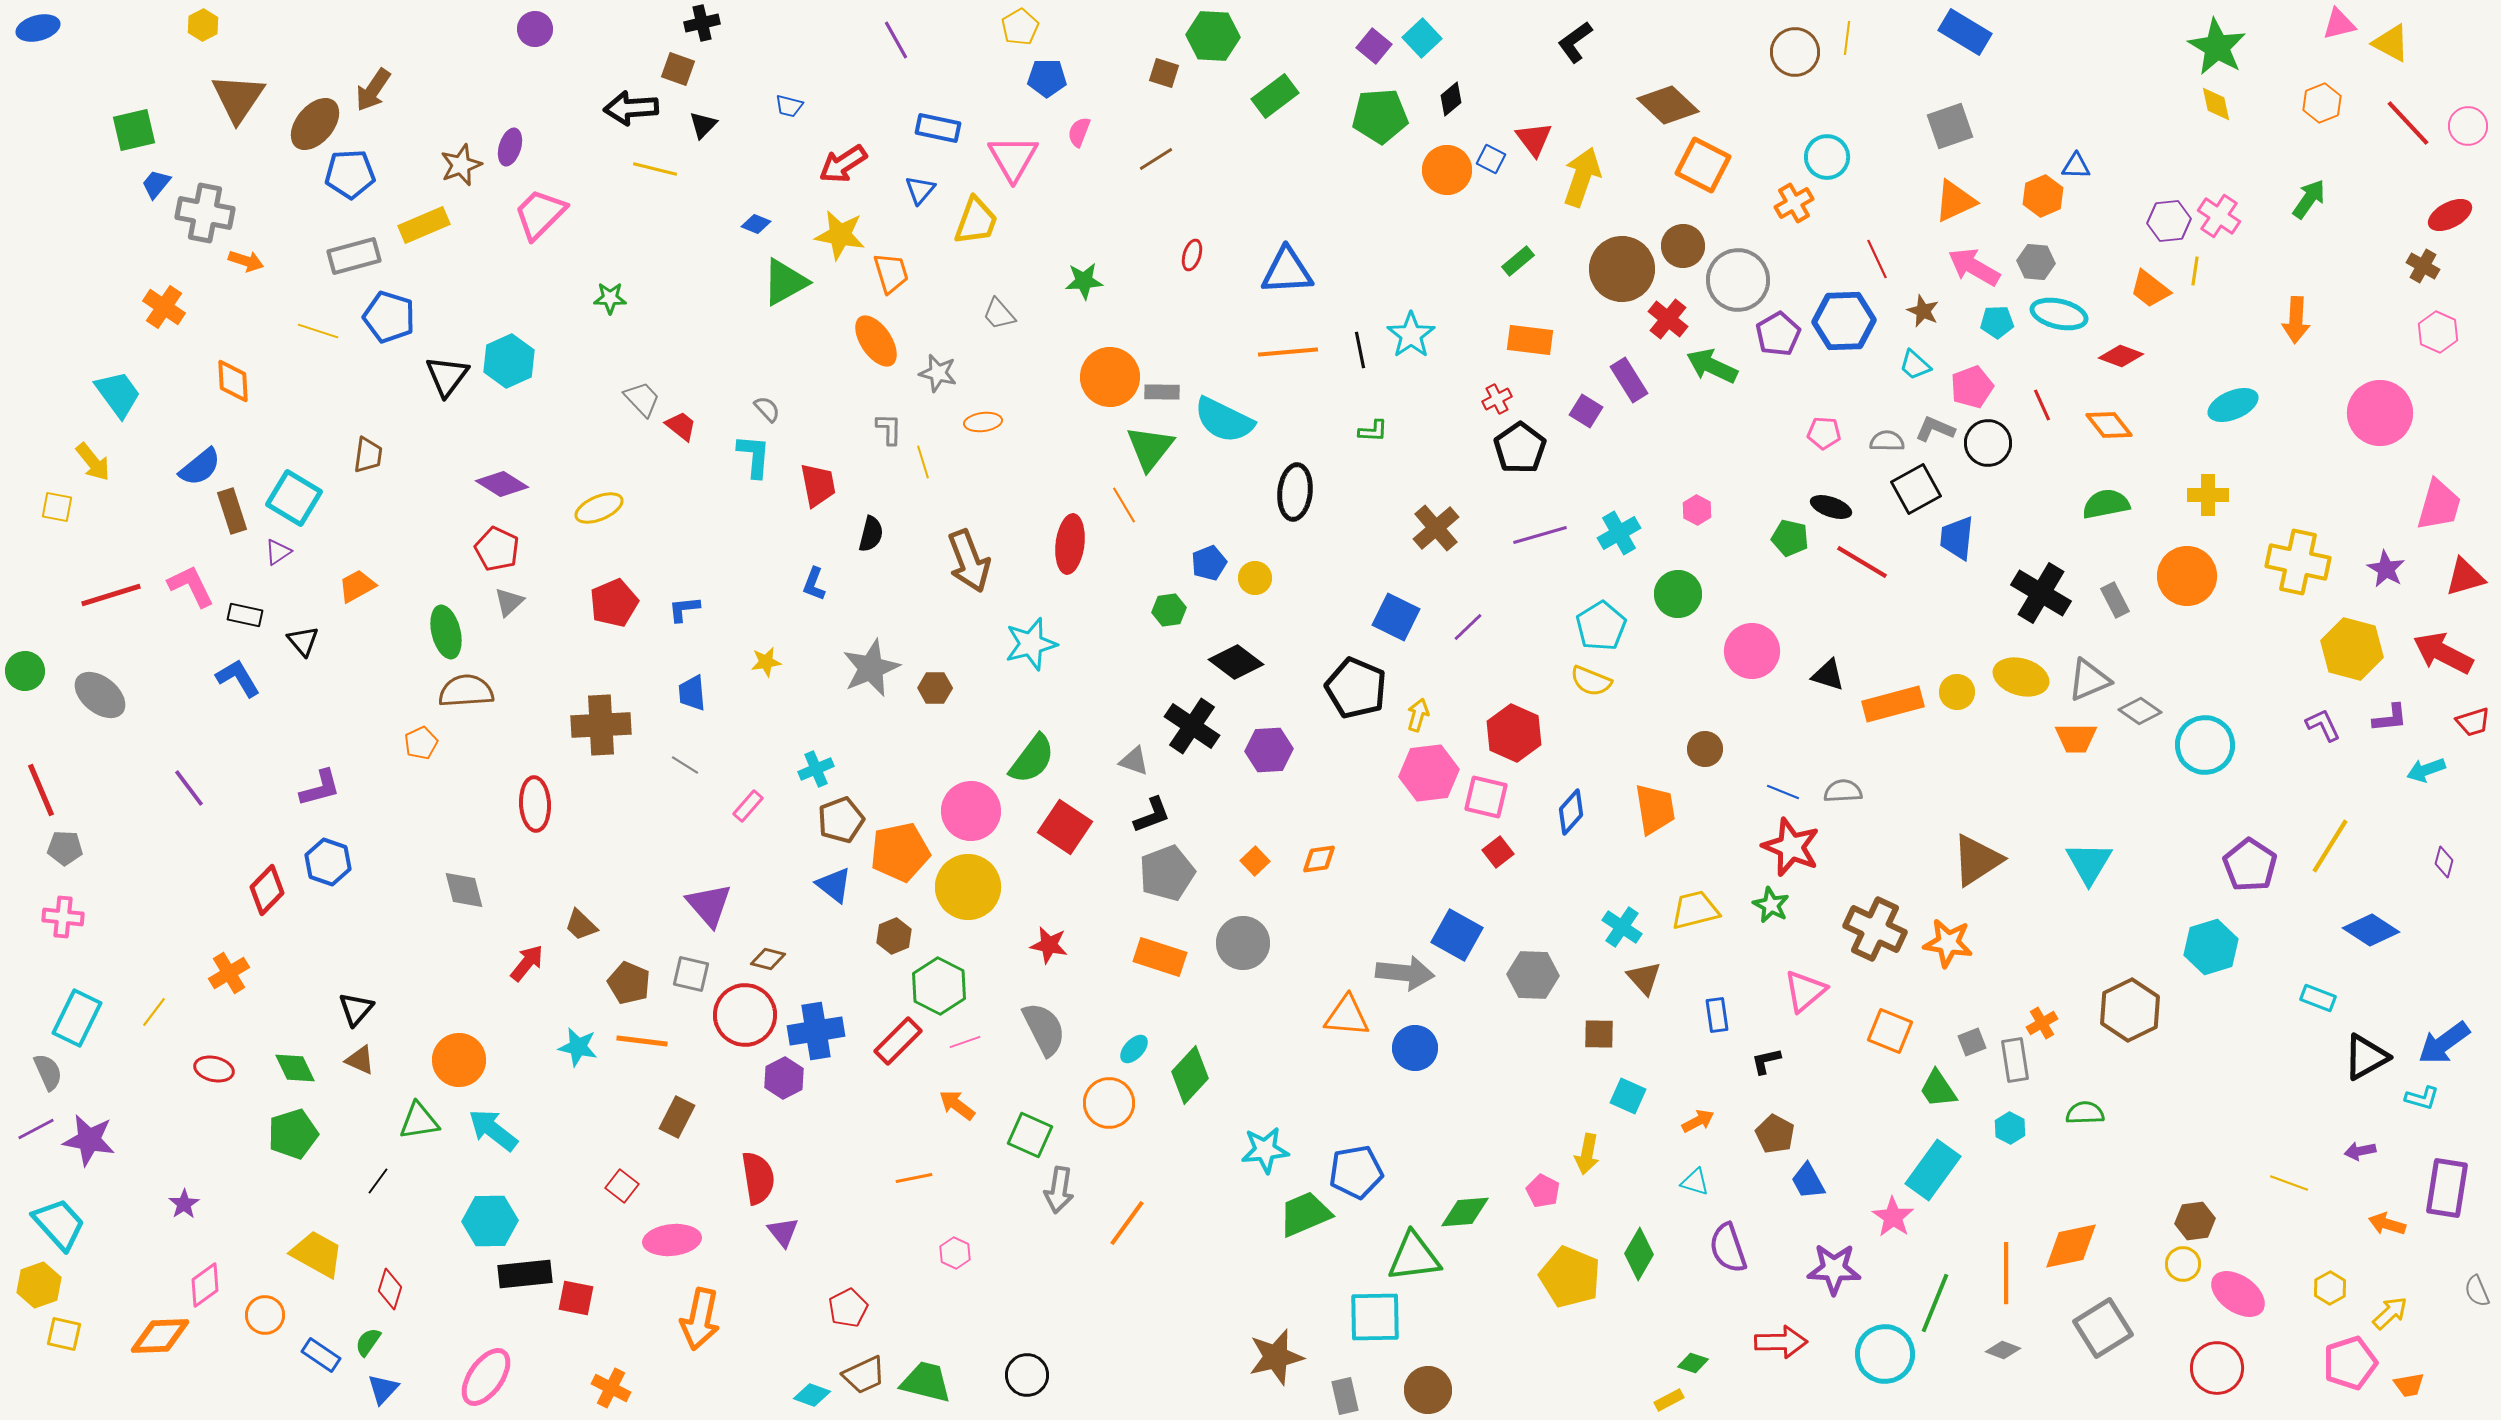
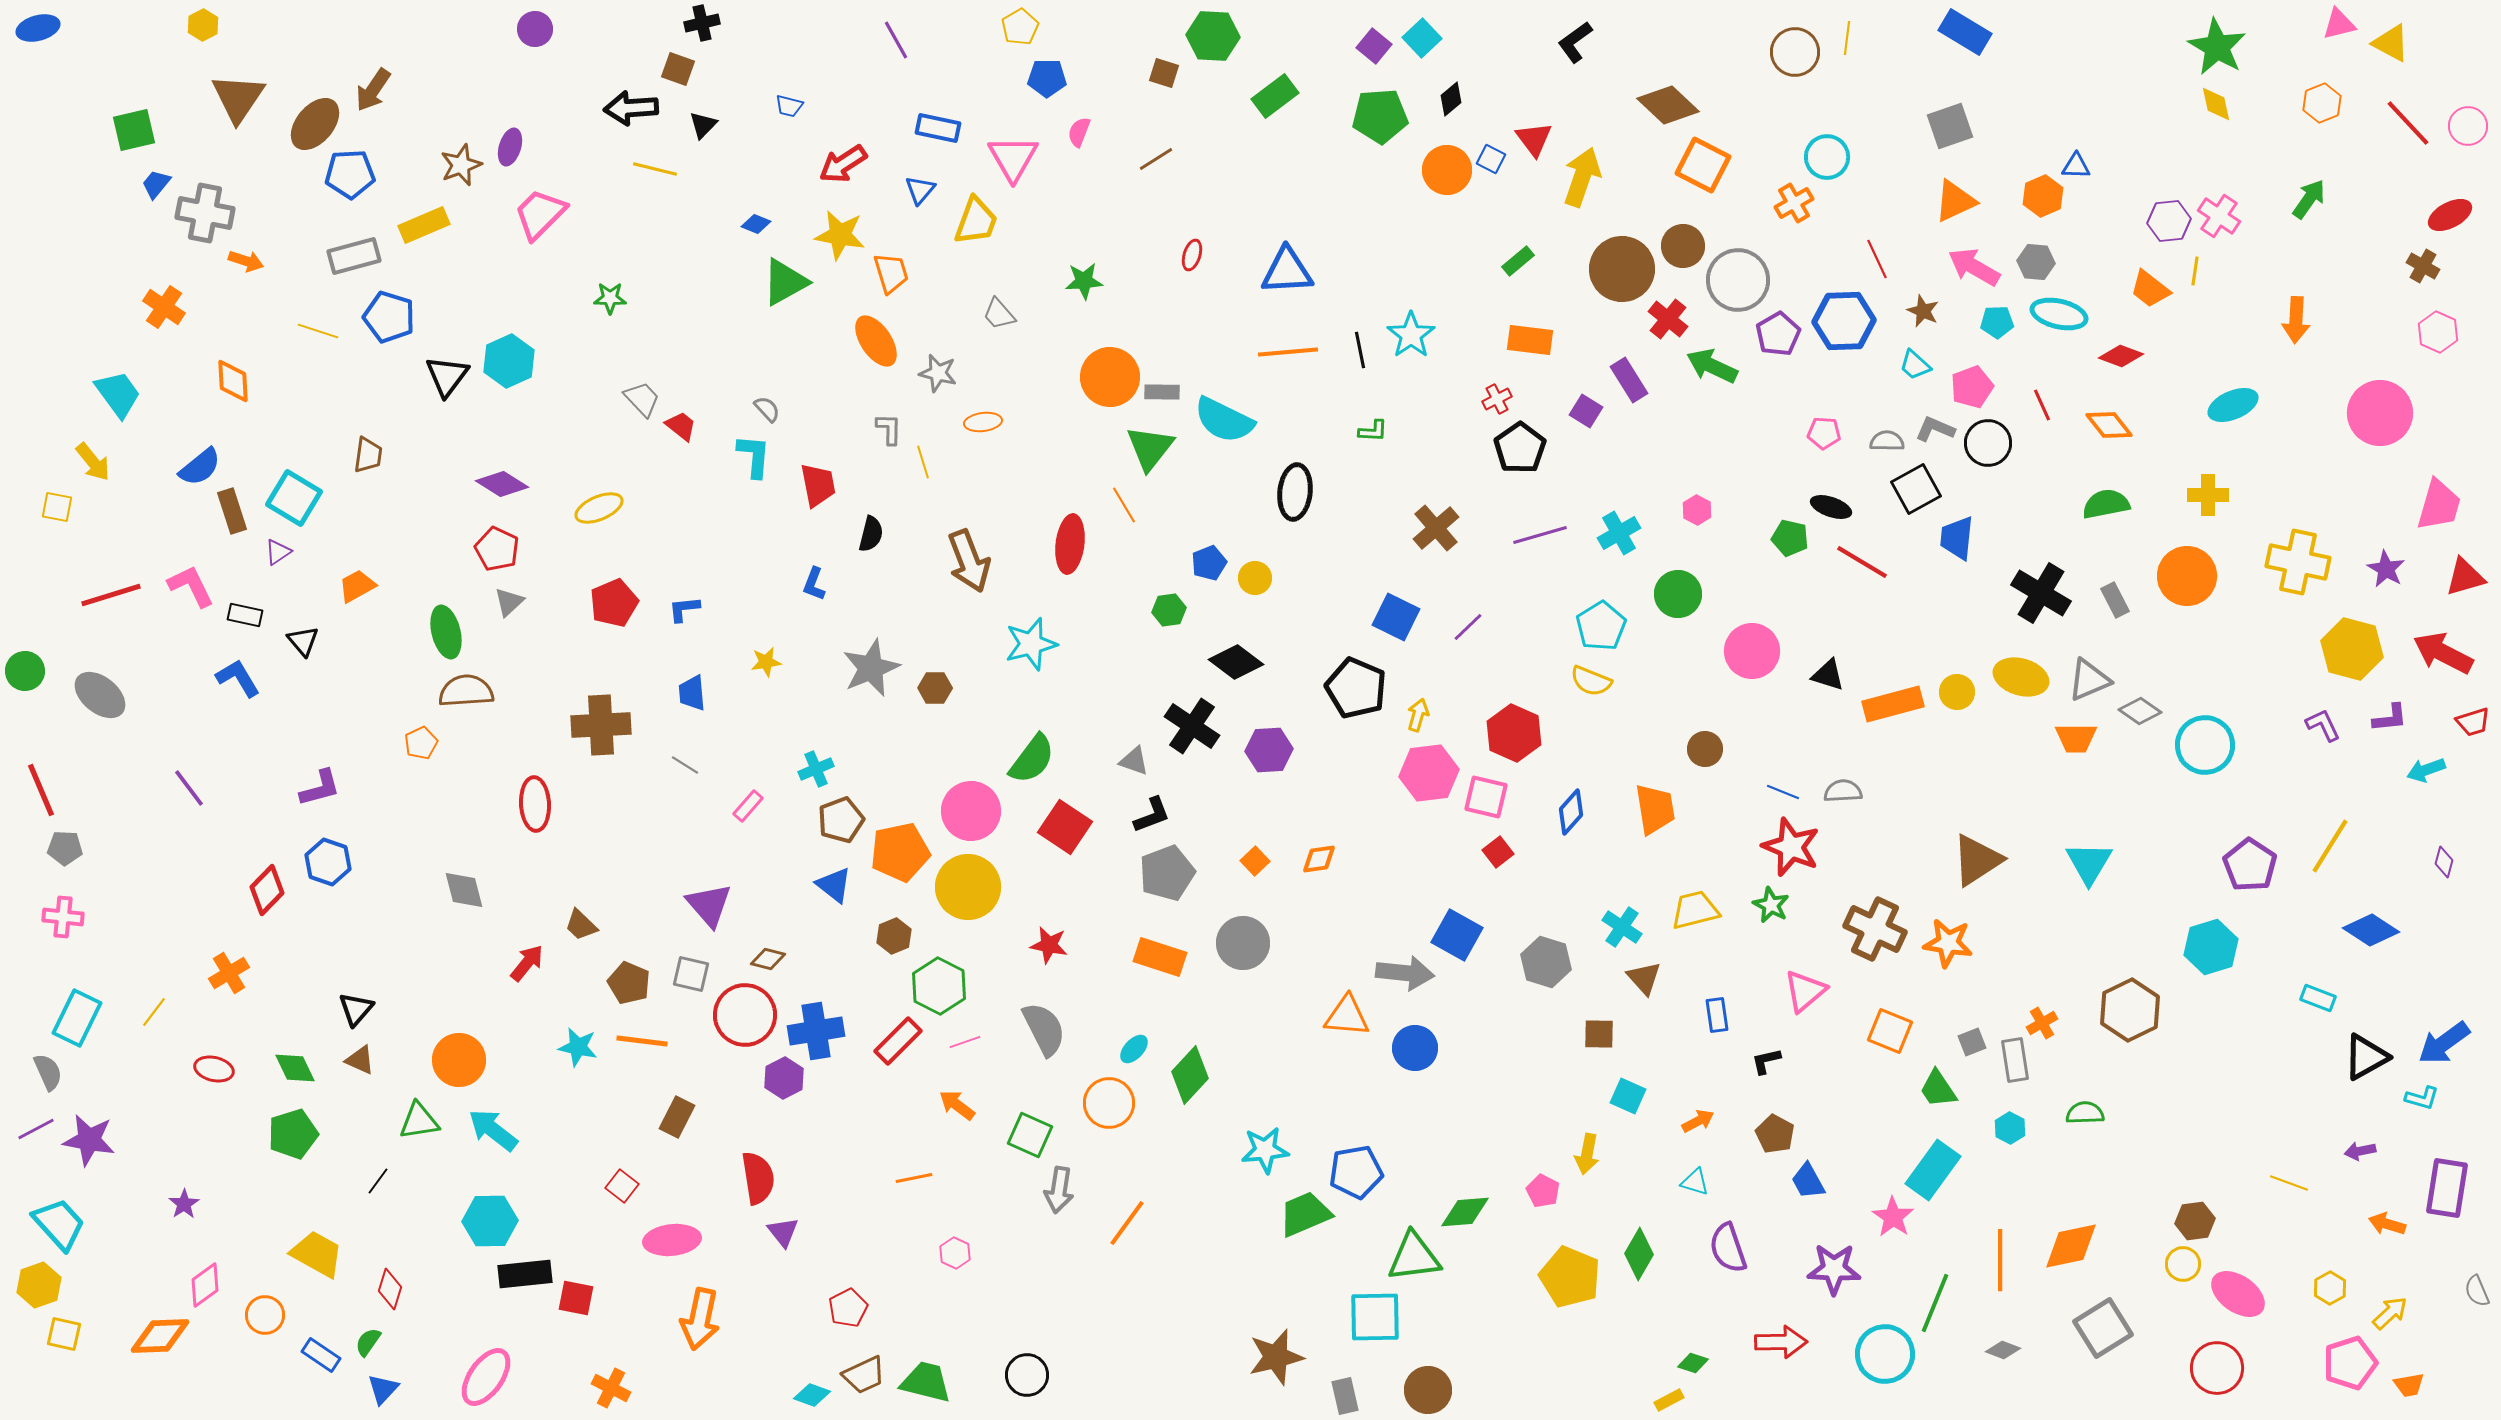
gray hexagon at (1533, 975): moved 13 px right, 13 px up; rotated 15 degrees clockwise
orange line at (2006, 1273): moved 6 px left, 13 px up
